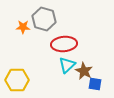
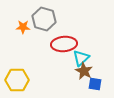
cyan triangle: moved 14 px right, 7 px up
